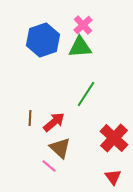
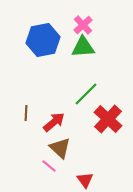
blue hexagon: rotated 8 degrees clockwise
green triangle: moved 3 px right
green line: rotated 12 degrees clockwise
brown line: moved 4 px left, 5 px up
red cross: moved 6 px left, 19 px up
red triangle: moved 28 px left, 3 px down
